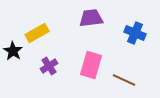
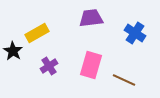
blue cross: rotated 10 degrees clockwise
